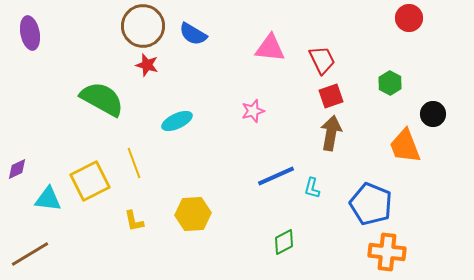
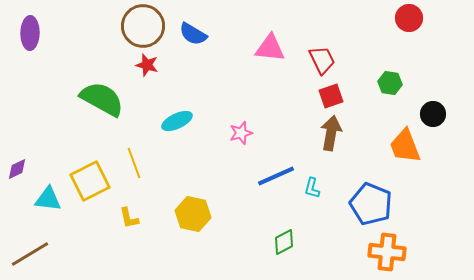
purple ellipse: rotated 12 degrees clockwise
green hexagon: rotated 20 degrees counterclockwise
pink star: moved 12 px left, 22 px down
yellow hexagon: rotated 16 degrees clockwise
yellow L-shape: moved 5 px left, 3 px up
